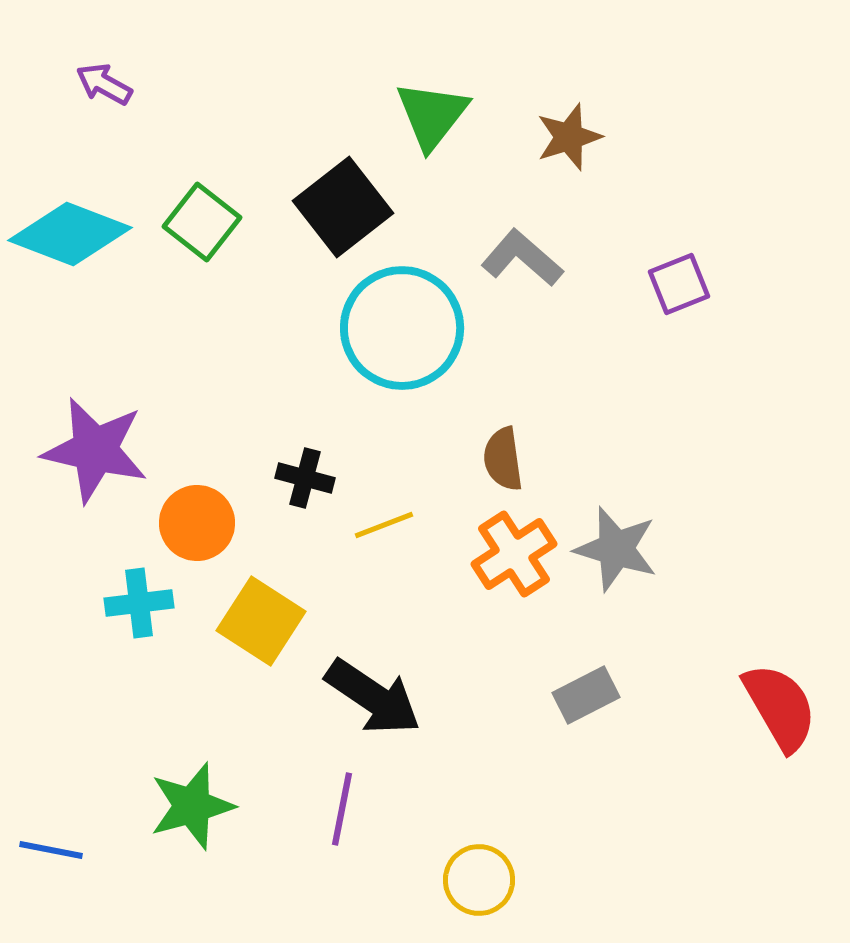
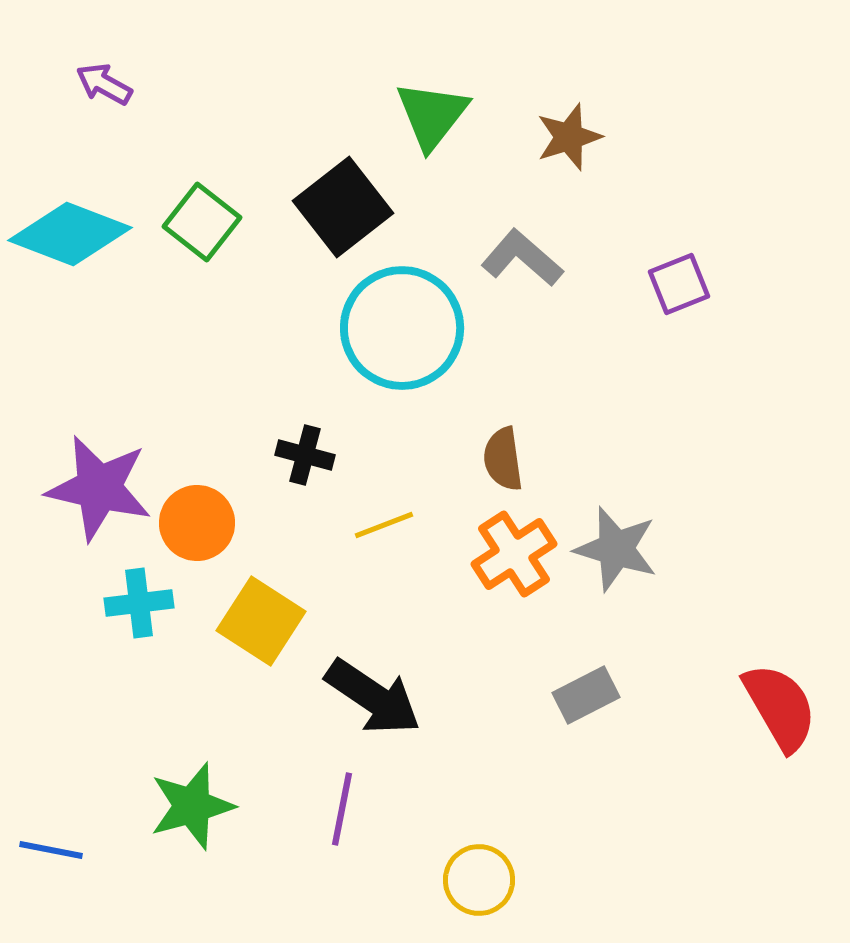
purple star: moved 4 px right, 38 px down
black cross: moved 23 px up
